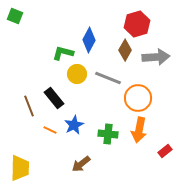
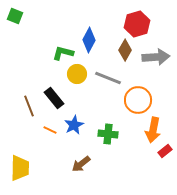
orange circle: moved 2 px down
orange arrow: moved 14 px right
